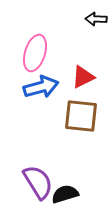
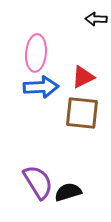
pink ellipse: moved 1 px right; rotated 12 degrees counterclockwise
blue arrow: rotated 12 degrees clockwise
brown square: moved 1 px right, 3 px up
black semicircle: moved 3 px right, 2 px up
